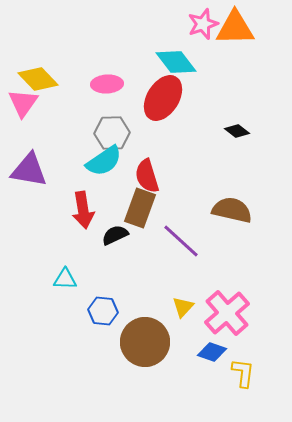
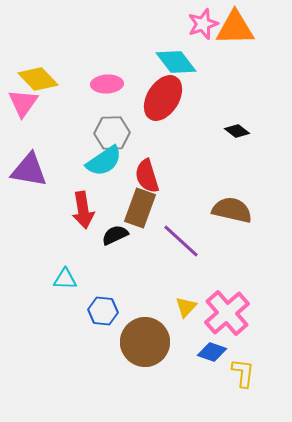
yellow triangle: moved 3 px right
